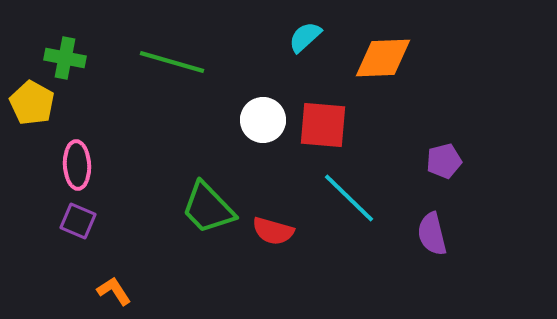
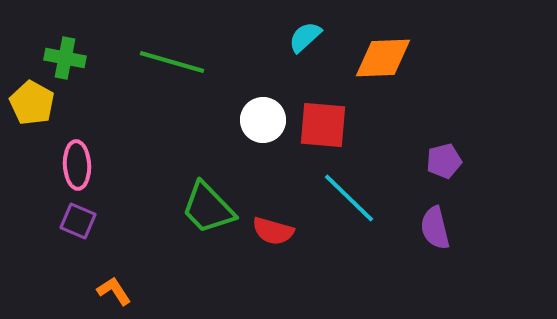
purple semicircle: moved 3 px right, 6 px up
